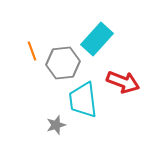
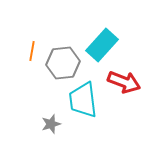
cyan rectangle: moved 5 px right, 6 px down
orange line: rotated 30 degrees clockwise
red arrow: moved 1 px right
gray star: moved 5 px left, 1 px up
